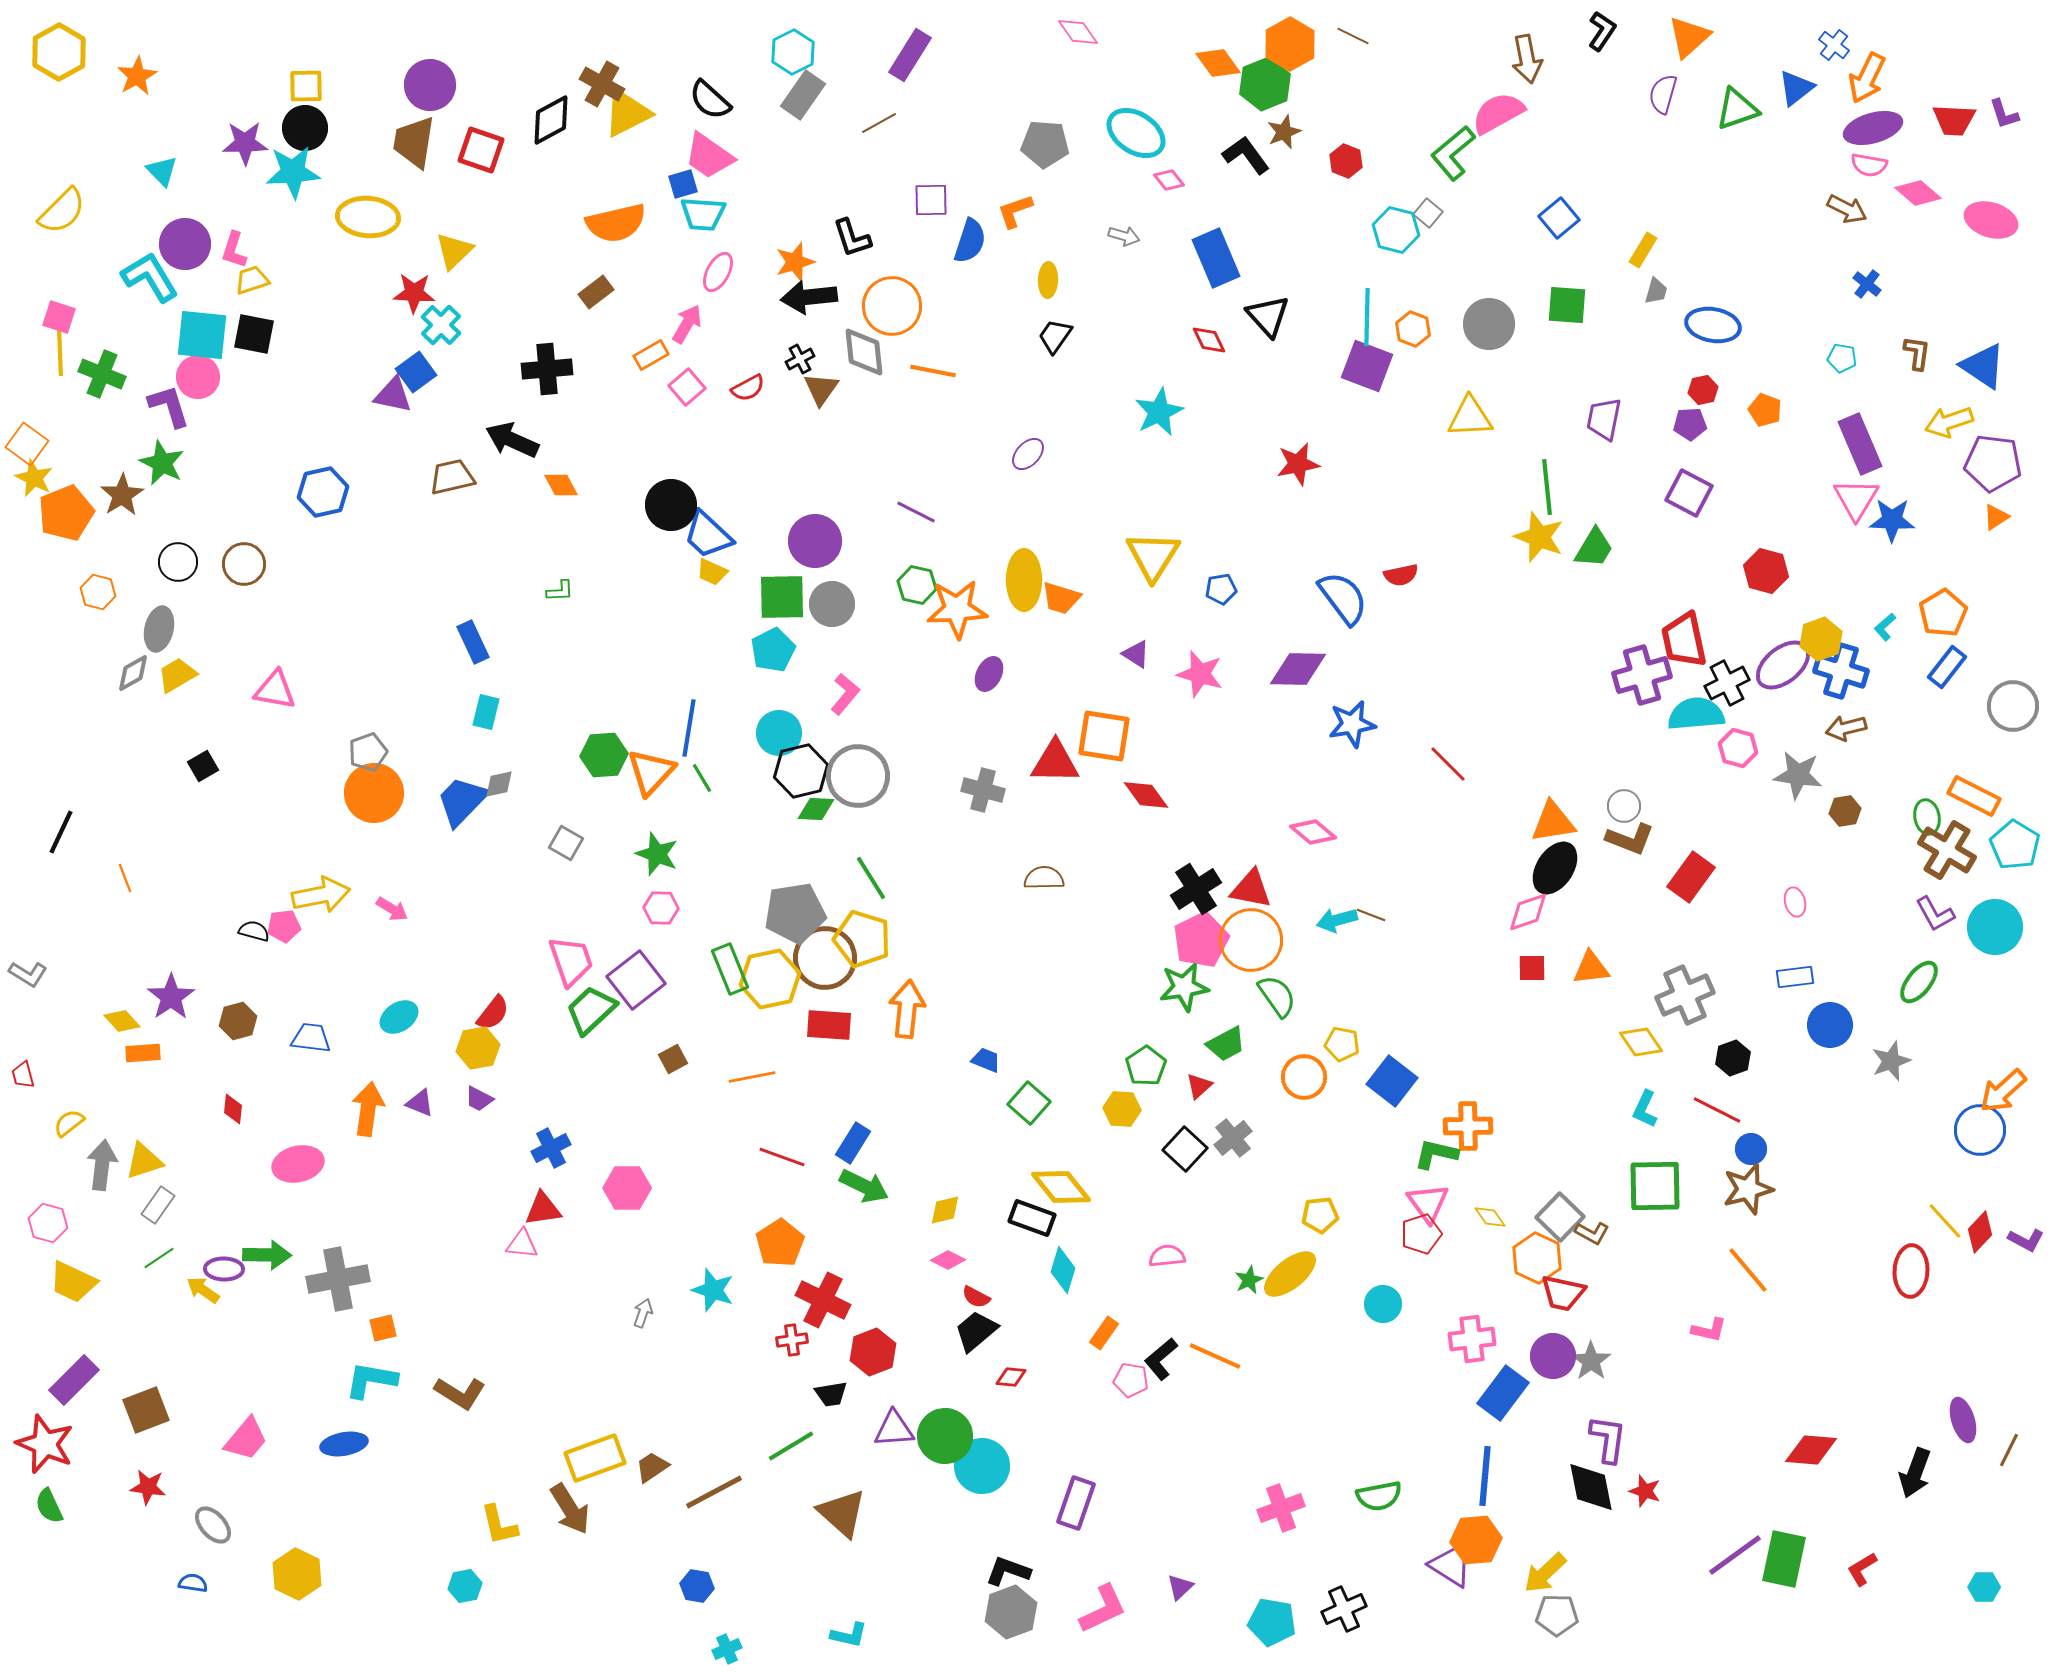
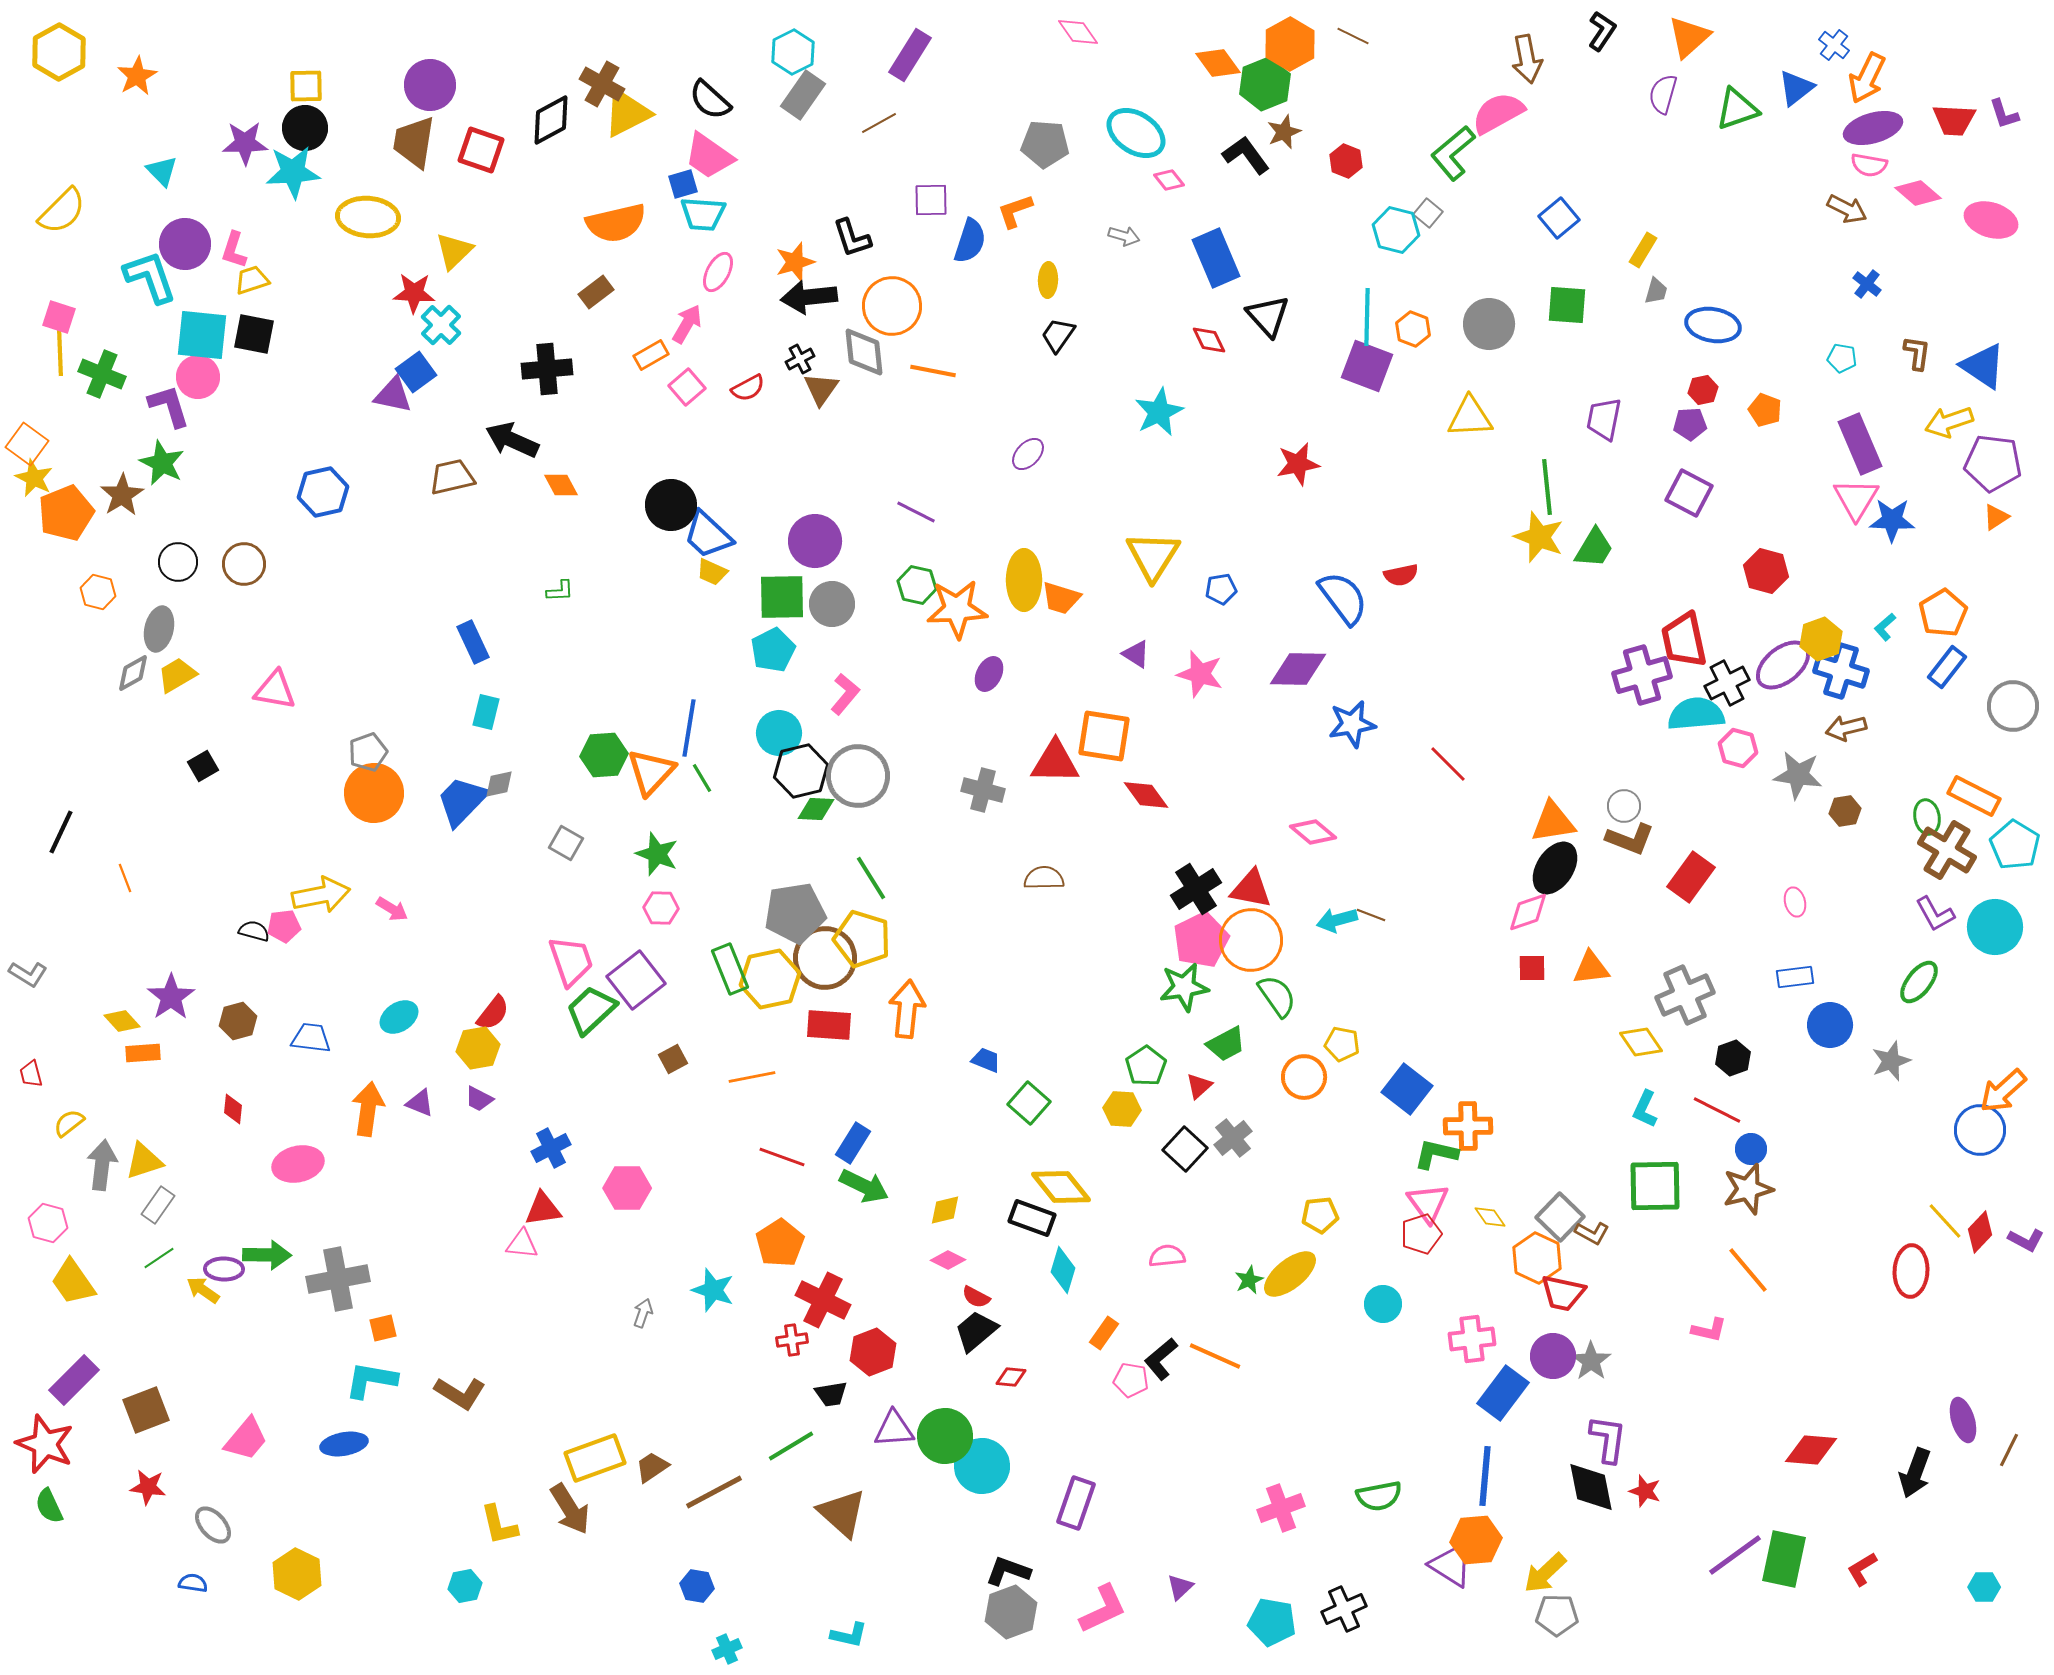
cyan L-shape at (150, 277): rotated 12 degrees clockwise
black trapezoid at (1055, 336): moved 3 px right, 1 px up
red trapezoid at (23, 1075): moved 8 px right, 1 px up
blue square at (1392, 1081): moved 15 px right, 8 px down
yellow trapezoid at (73, 1282): rotated 30 degrees clockwise
